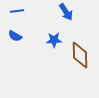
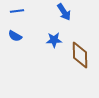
blue arrow: moved 2 px left
